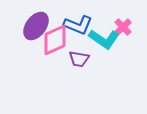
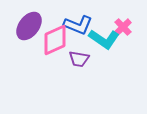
purple ellipse: moved 7 px left
